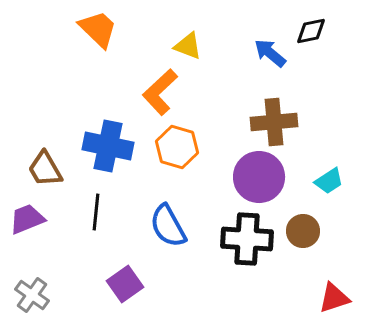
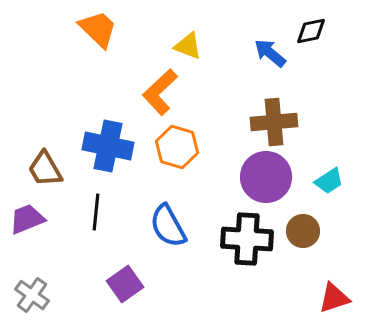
purple circle: moved 7 px right
